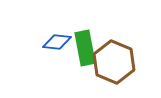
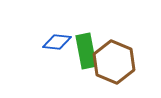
green rectangle: moved 1 px right, 3 px down
